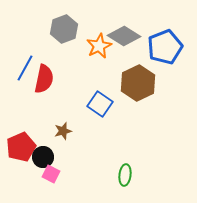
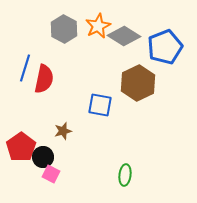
gray hexagon: rotated 12 degrees counterclockwise
orange star: moved 1 px left, 20 px up
blue line: rotated 12 degrees counterclockwise
blue square: moved 1 px down; rotated 25 degrees counterclockwise
red pentagon: rotated 12 degrees counterclockwise
